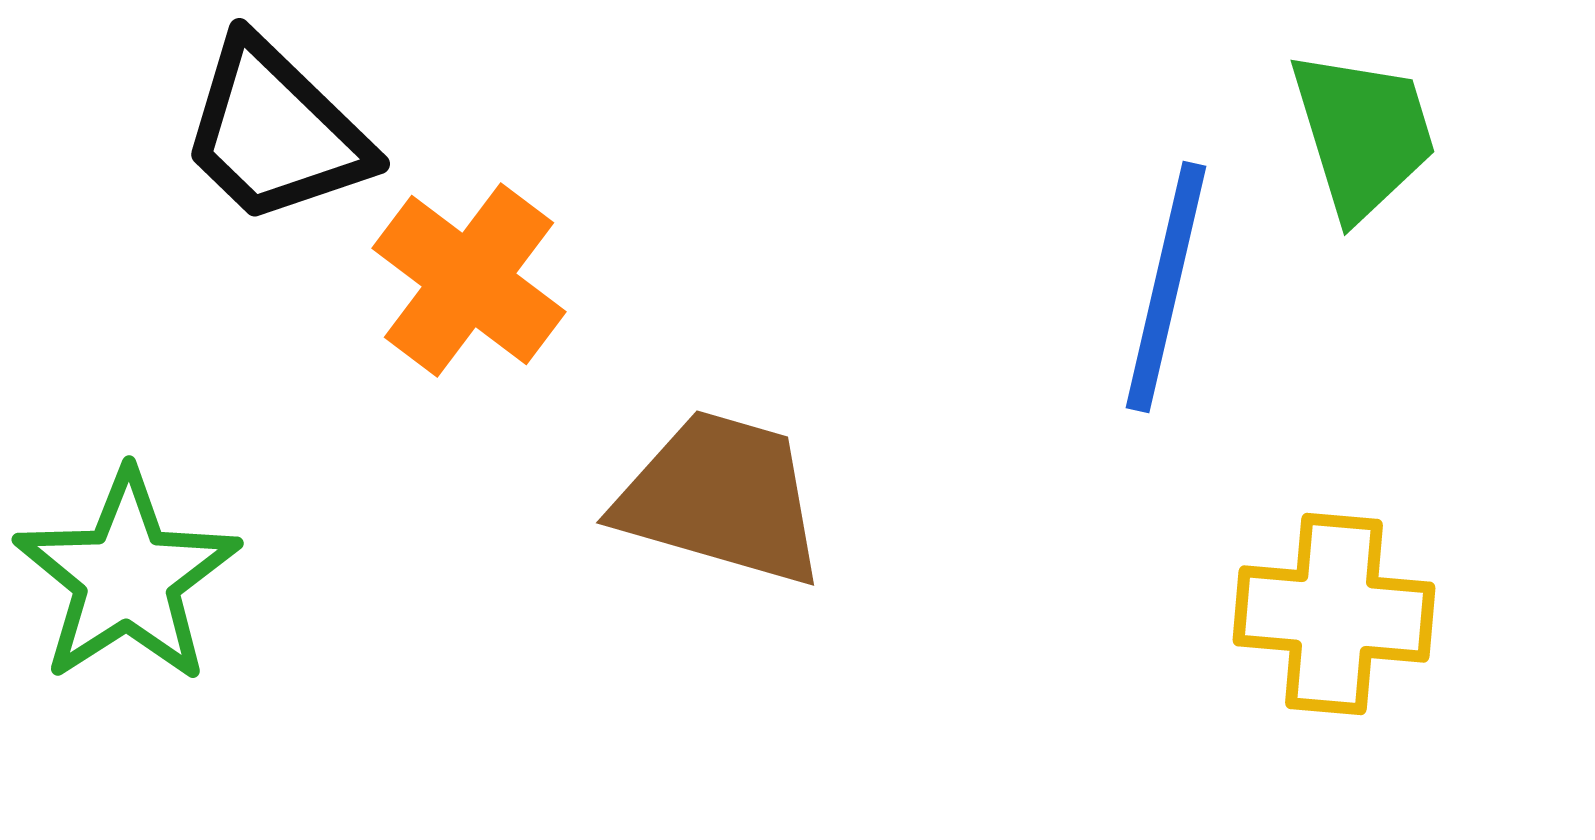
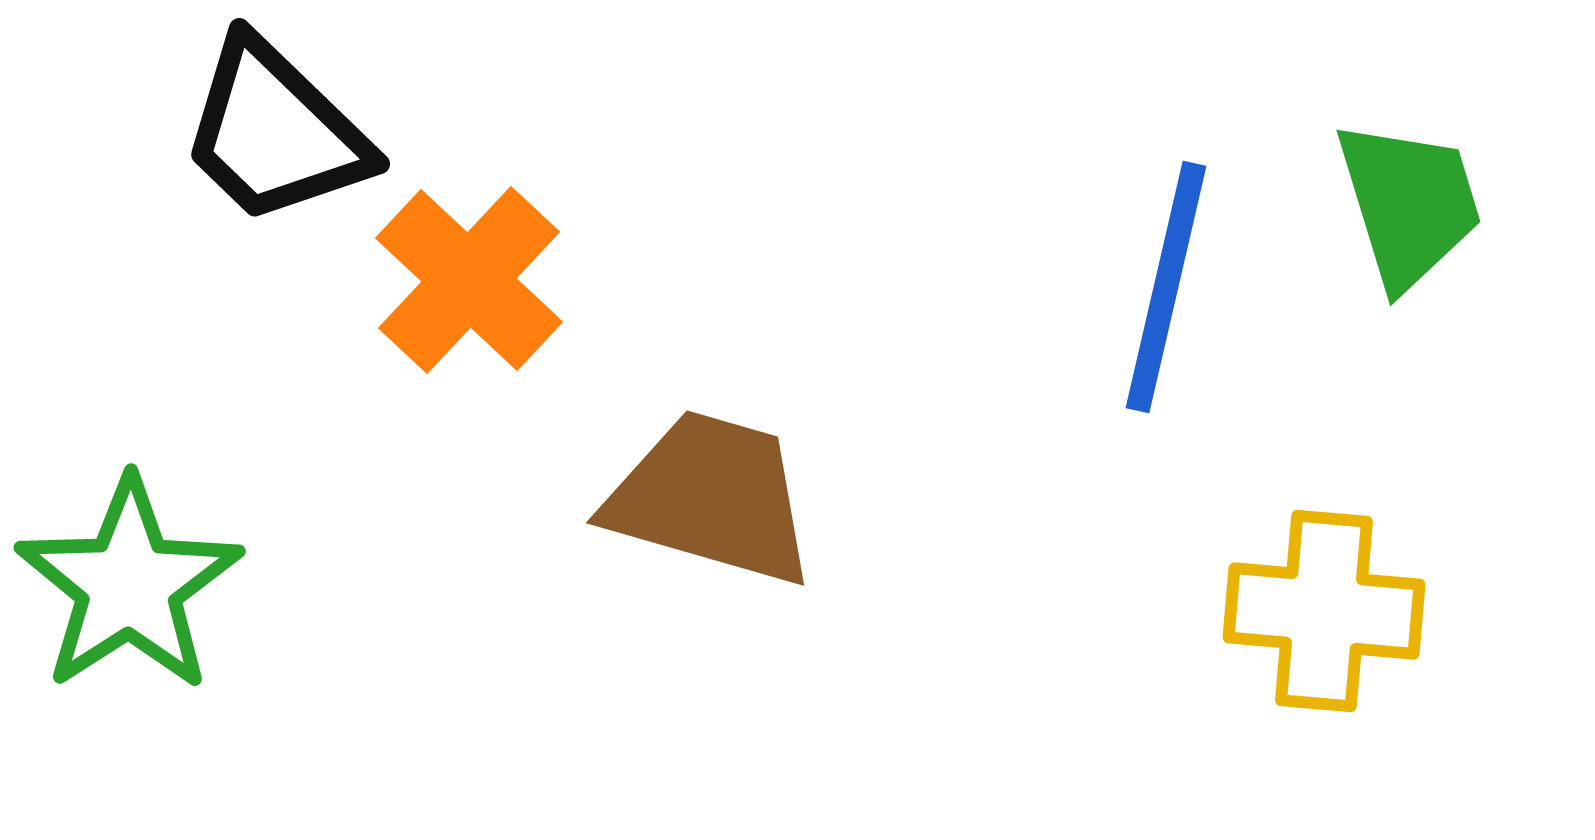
green trapezoid: moved 46 px right, 70 px down
orange cross: rotated 6 degrees clockwise
brown trapezoid: moved 10 px left
green star: moved 2 px right, 8 px down
yellow cross: moved 10 px left, 3 px up
